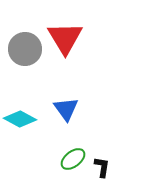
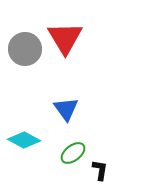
cyan diamond: moved 4 px right, 21 px down
green ellipse: moved 6 px up
black L-shape: moved 2 px left, 3 px down
